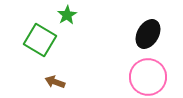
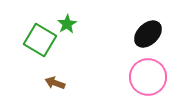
green star: moved 9 px down
black ellipse: rotated 16 degrees clockwise
brown arrow: moved 1 px down
